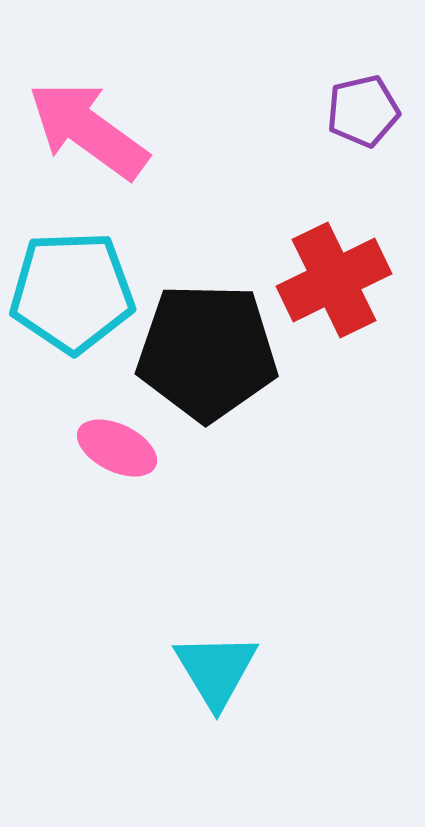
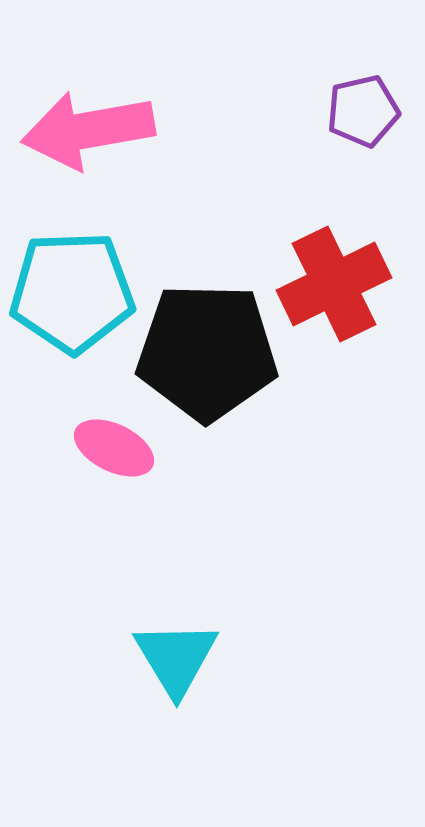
pink arrow: rotated 46 degrees counterclockwise
red cross: moved 4 px down
pink ellipse: moved 3 px left
cyan triangle: moved 40 px left, 12 px up
